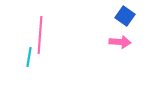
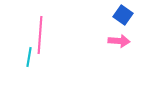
blue square: moved 2 px left, 1 px up
pink arrow: moved 1 px left, 1 px up
